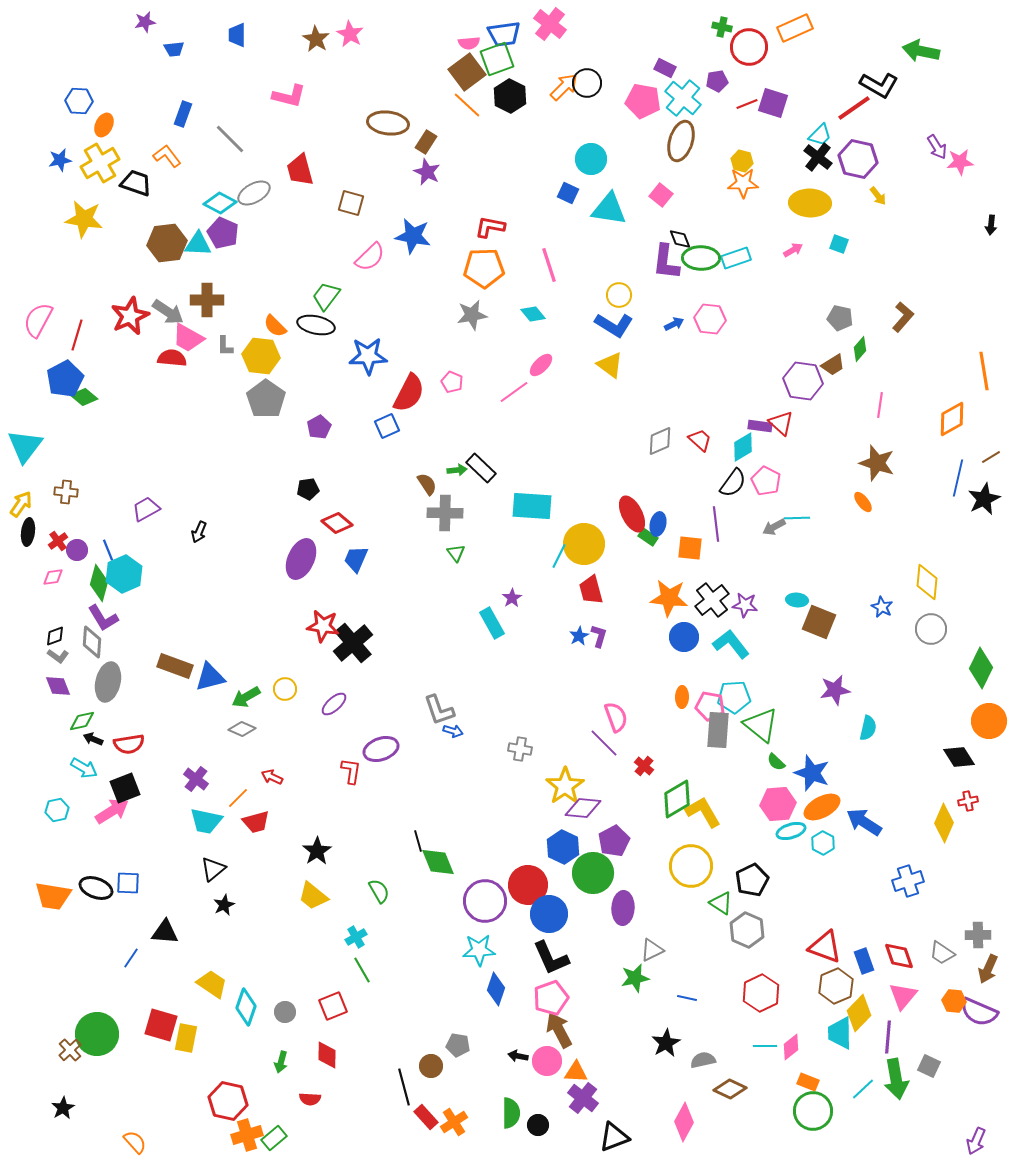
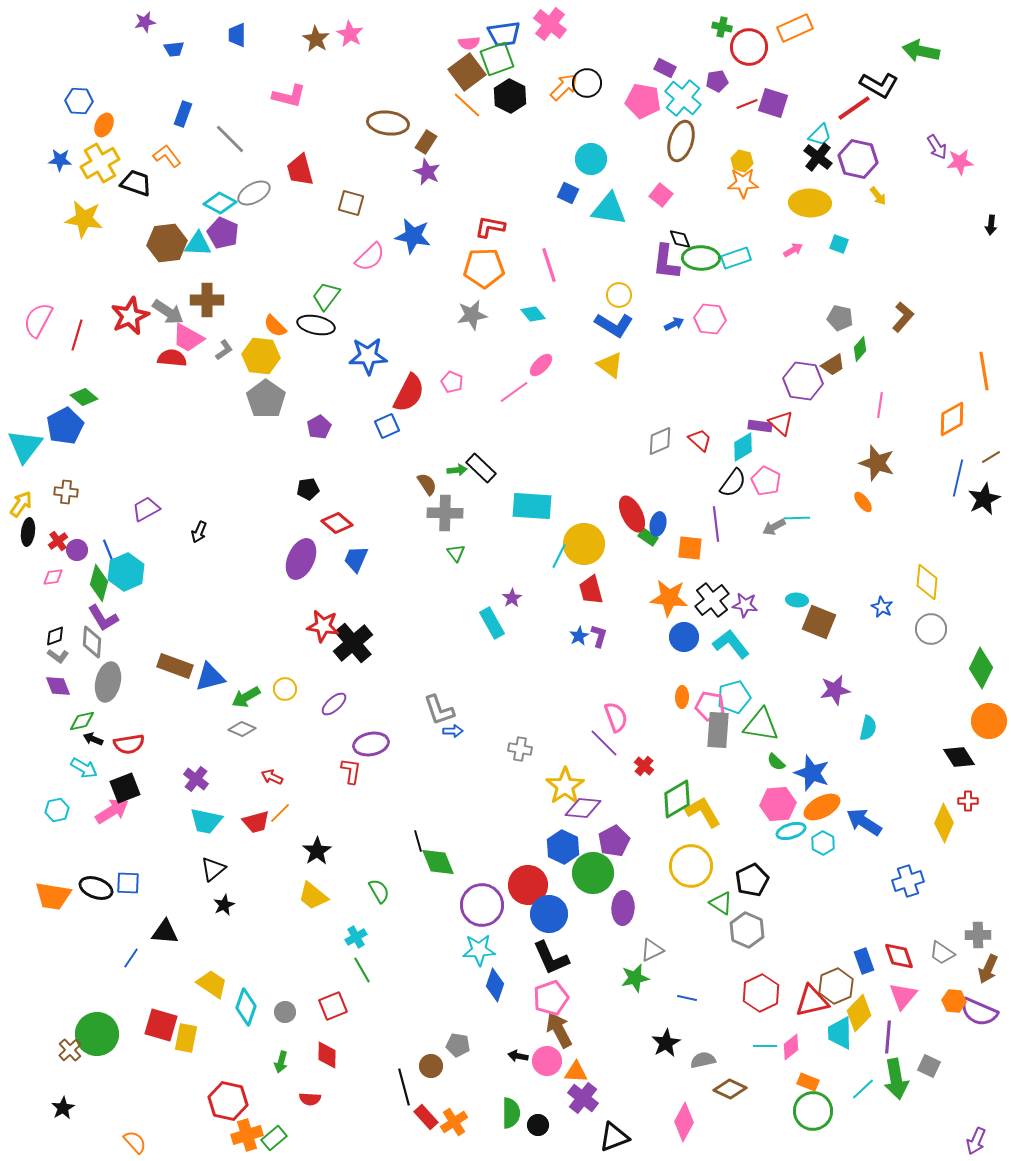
blue star at (60, 160): rotated 15 degrees clockwise
gray L-shape at (225, 346): moved 1 px left, 4 px down; rotated 125 degrees counterclockwise
blue pentagon at (65, 379): moved 47 px down
cyan hexagon at (124, 574): moved 2 px right, 2 px up
cyan pentagon at (734, 697): rotated 12 degrees counterclockwise
green triangle at (761, 725): rotated 30 degrees counterclockwise
blue arrow at (453, 731): rotated 18 degrees counterclockwise
purple ellipse at (381, 749): moved 10 px left, 5 px up; rotated 8 degrees clockwise
orange line at (238, 798): moved 42 px right, 15 px down
red cross at (968, 801): rotated 12 degrees clockwise
purple circle at (485, 901): moved 3 px left, 4 px down
red triangle at (825, 947): moved 13 px left, 54 px down; rotated 33 degrees counterclockwise
blue diamond at (496, 989): moved 1 px left, 4 px up
